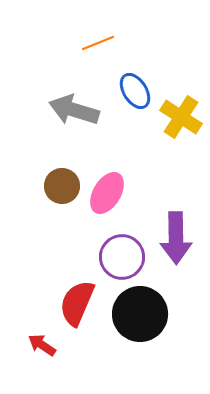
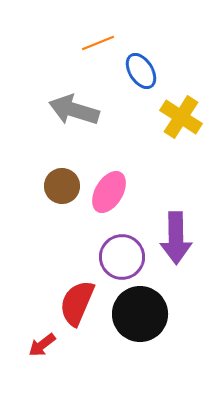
blue ellipse: moved 6 px right, 20 px up
pink ellipse: moved 2 px right, 1 px up
red arrow: rotated 72 degrees counterclockwise
